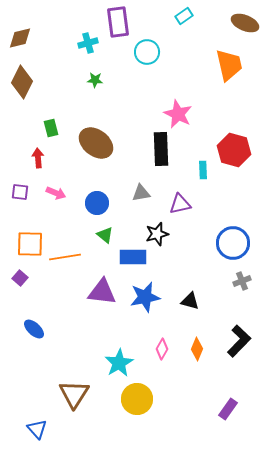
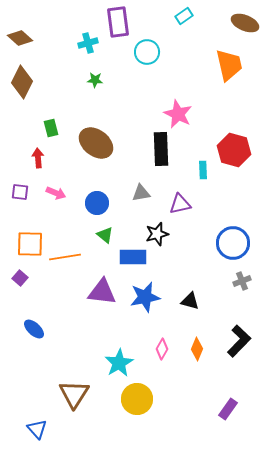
brown diamond at (20, 38): rotated 55 degrees clockwise
